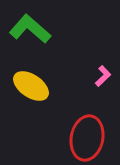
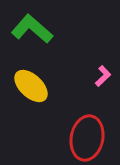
green L-shape: moved 2 px right
yellow ellipse: rotated 9 degrees clockwise
